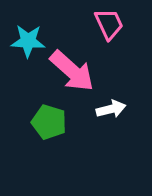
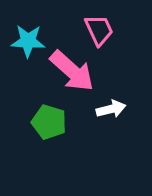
pink trapezoid: moved 10 px left, 6 px down
